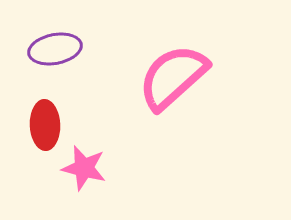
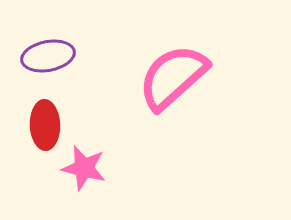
purple ellipse: moved 7 px left, 7 px down
